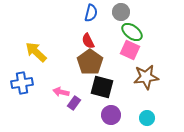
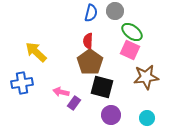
gray circle: moved 6 px left, 1 px up
red semicircle: rotated 28 degrees clockwise
